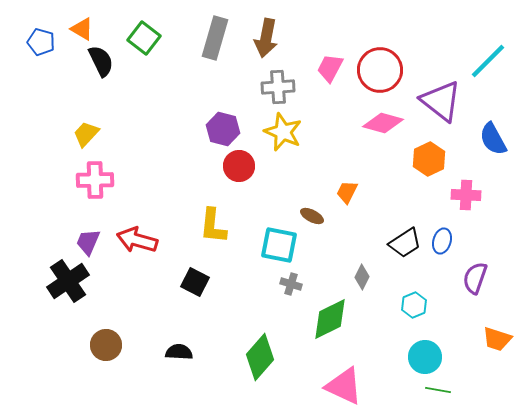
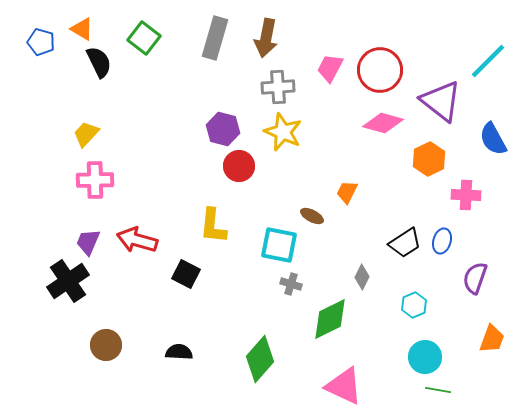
black semicircle at (101, 61): moved 2 px left, 1 px down
black square at (195, 282): moved 9 px left, 8 px up
orange trapezoid at (497, 339): moved 5 px left; rotated 88 degrees counterclockwise
green diamond at (260, 357): moved 2 px down
